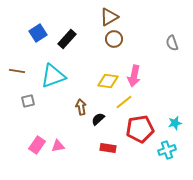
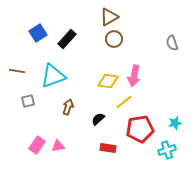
brown arrow: moved 13 px left; rotated 28 degrees clockwise
